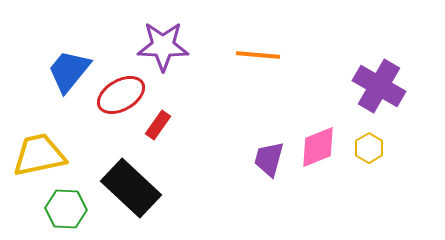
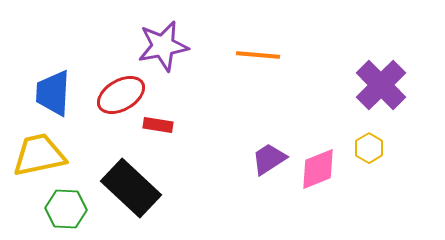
purple star: rotated 12 degrees counterclockwise
blue trapezoid: moved 16 px left, 22 px down; rotated 36 degrees counterclockwise
purple cross: moved 2 px right, 1 px up; rotated 15 degrees clockwise
red rectangle: rotated 64 degrees clockwise
pink diamond: moved 22 px down
purple trapezoid: rotated 42 degrees clockwise
